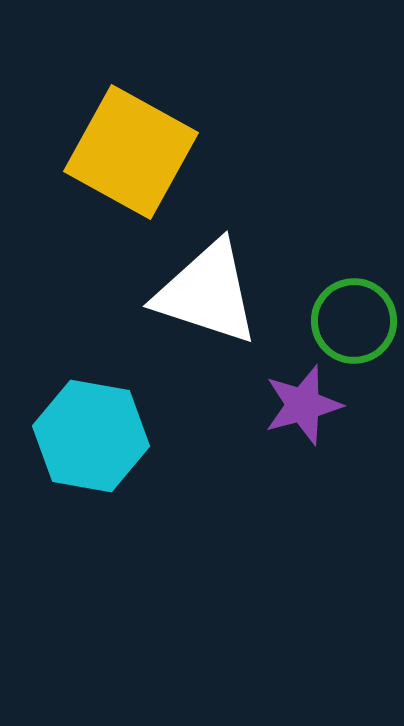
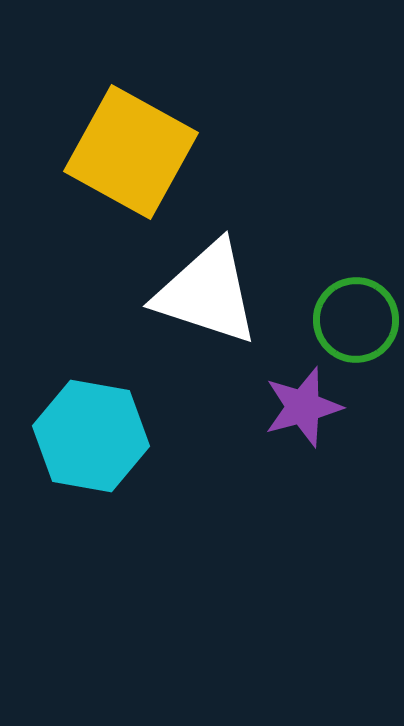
green circle: moved 2 px right, 1 px up
purple star: moved 2 px down
